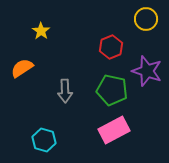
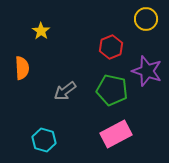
orange semicircle: rotated 120 degrees clockwise
gray arrow: rotated 55 degrees clockwise
pink rectangle: moved 2 px right, 4 px down
